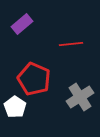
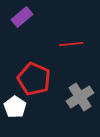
purple rectangle: moved 7 px up
